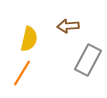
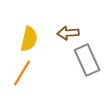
brown arrow: moved 7 px down
gray rectangle: moved 1 px left; rotated 52 degrees counterclockwise
